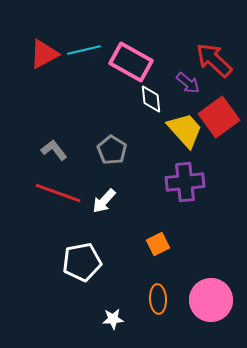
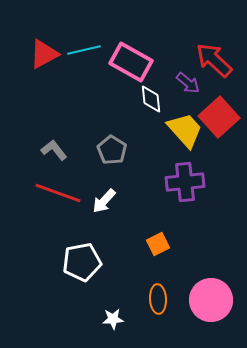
red square: rotated 6 degrees counterclockwise
